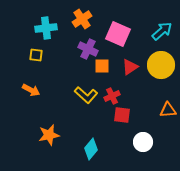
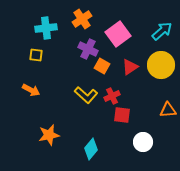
pink square: rotated 30 degrees clockwise
orange square: rotated 28 degrees clockwise
